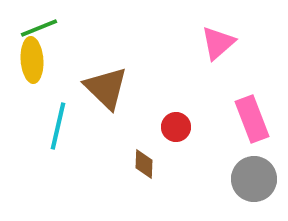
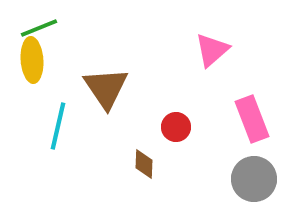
pink triangle: moved 6 px left, 7 px down
brown triangle: rotated 12 degrees clockwise
